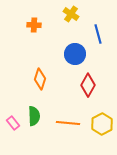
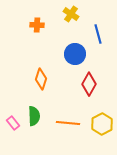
orange cross: moved 3 px right
orange diamond: moved 1 px right
red diamond: moved 1 px right, 1 px up
